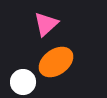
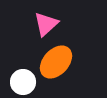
orange ellipse: rotated 12 degrees counterclockwise
